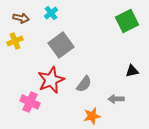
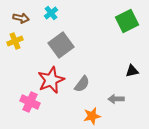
gray semicircle: moved 2 px left
